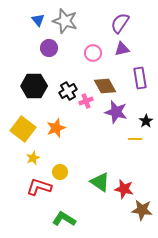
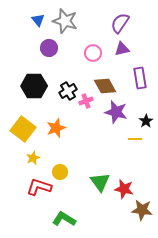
green triangle: rotated 20 degrees clockwise
